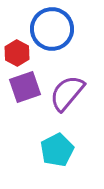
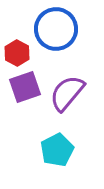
blue circle: moved 4 px right
